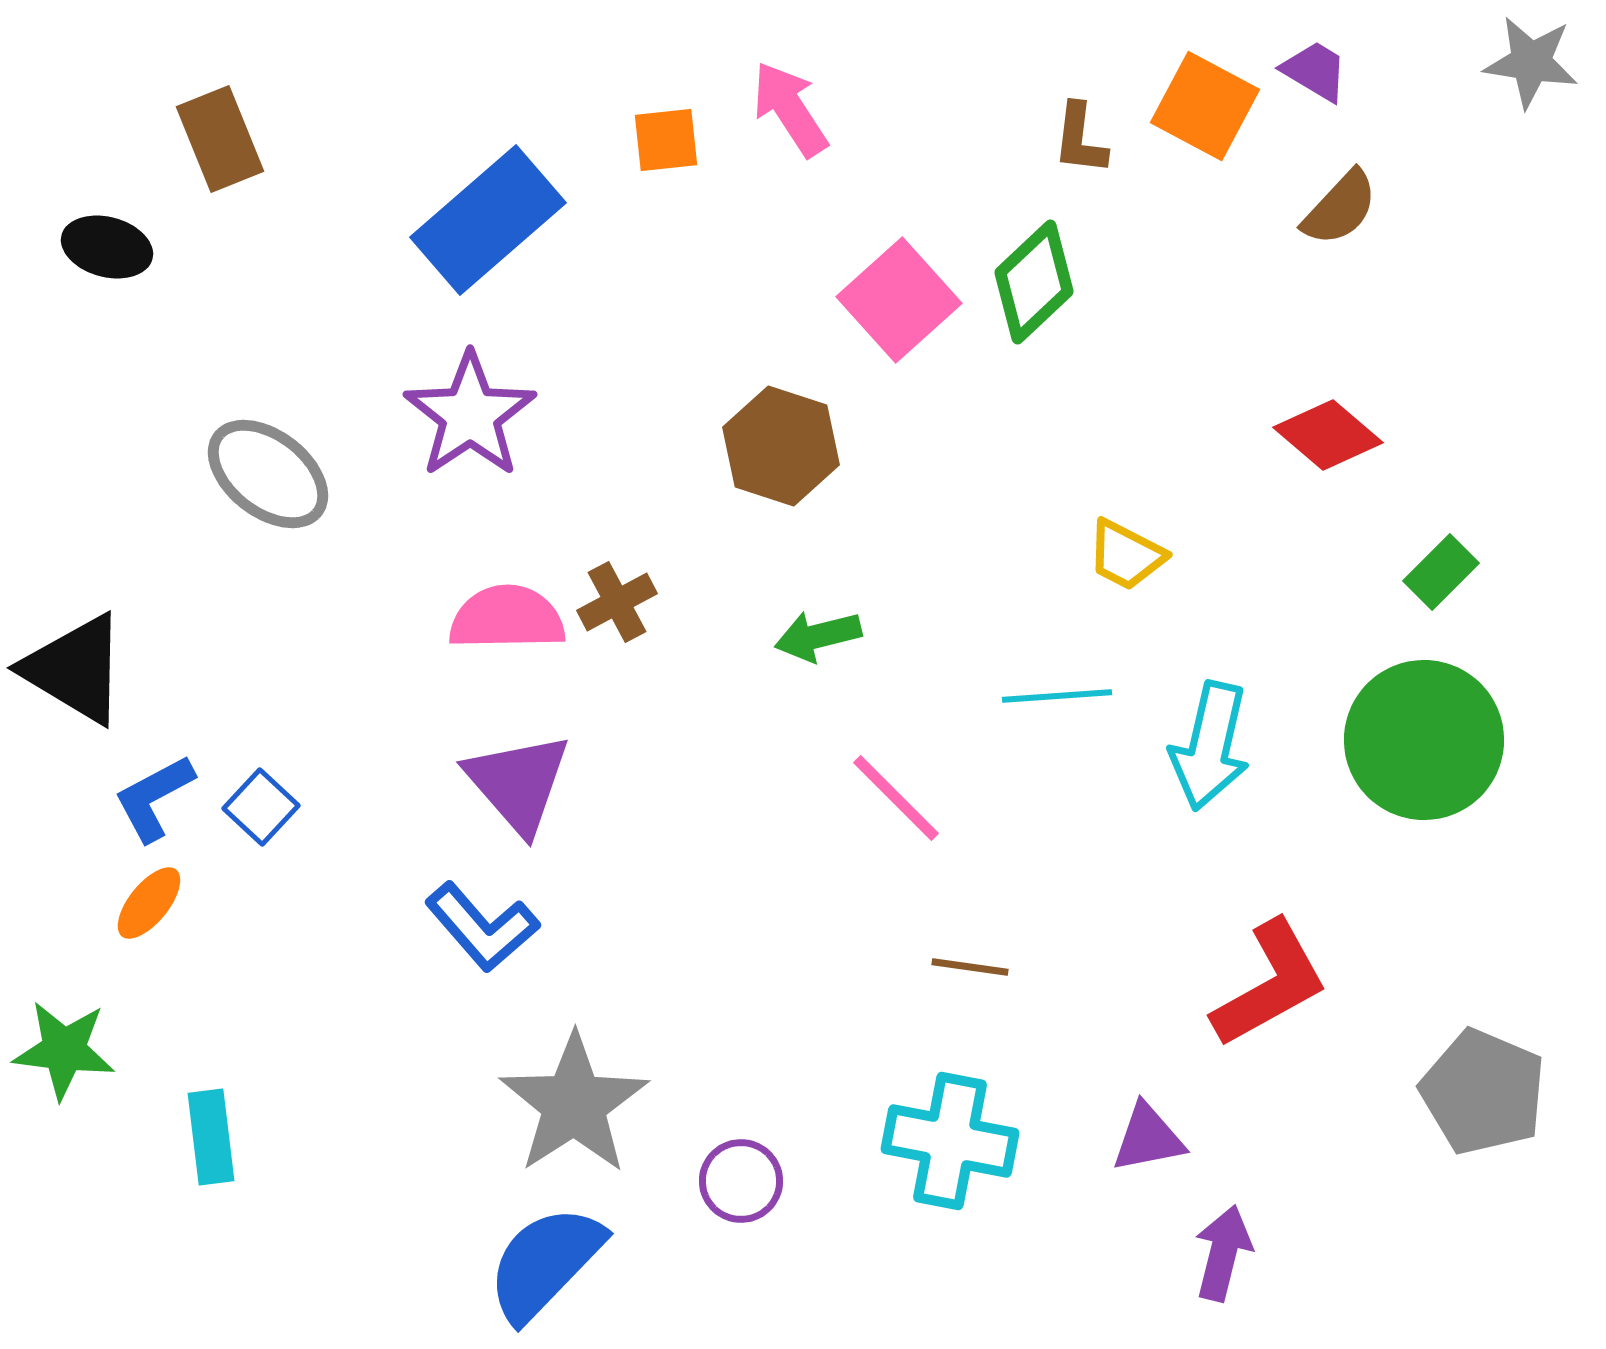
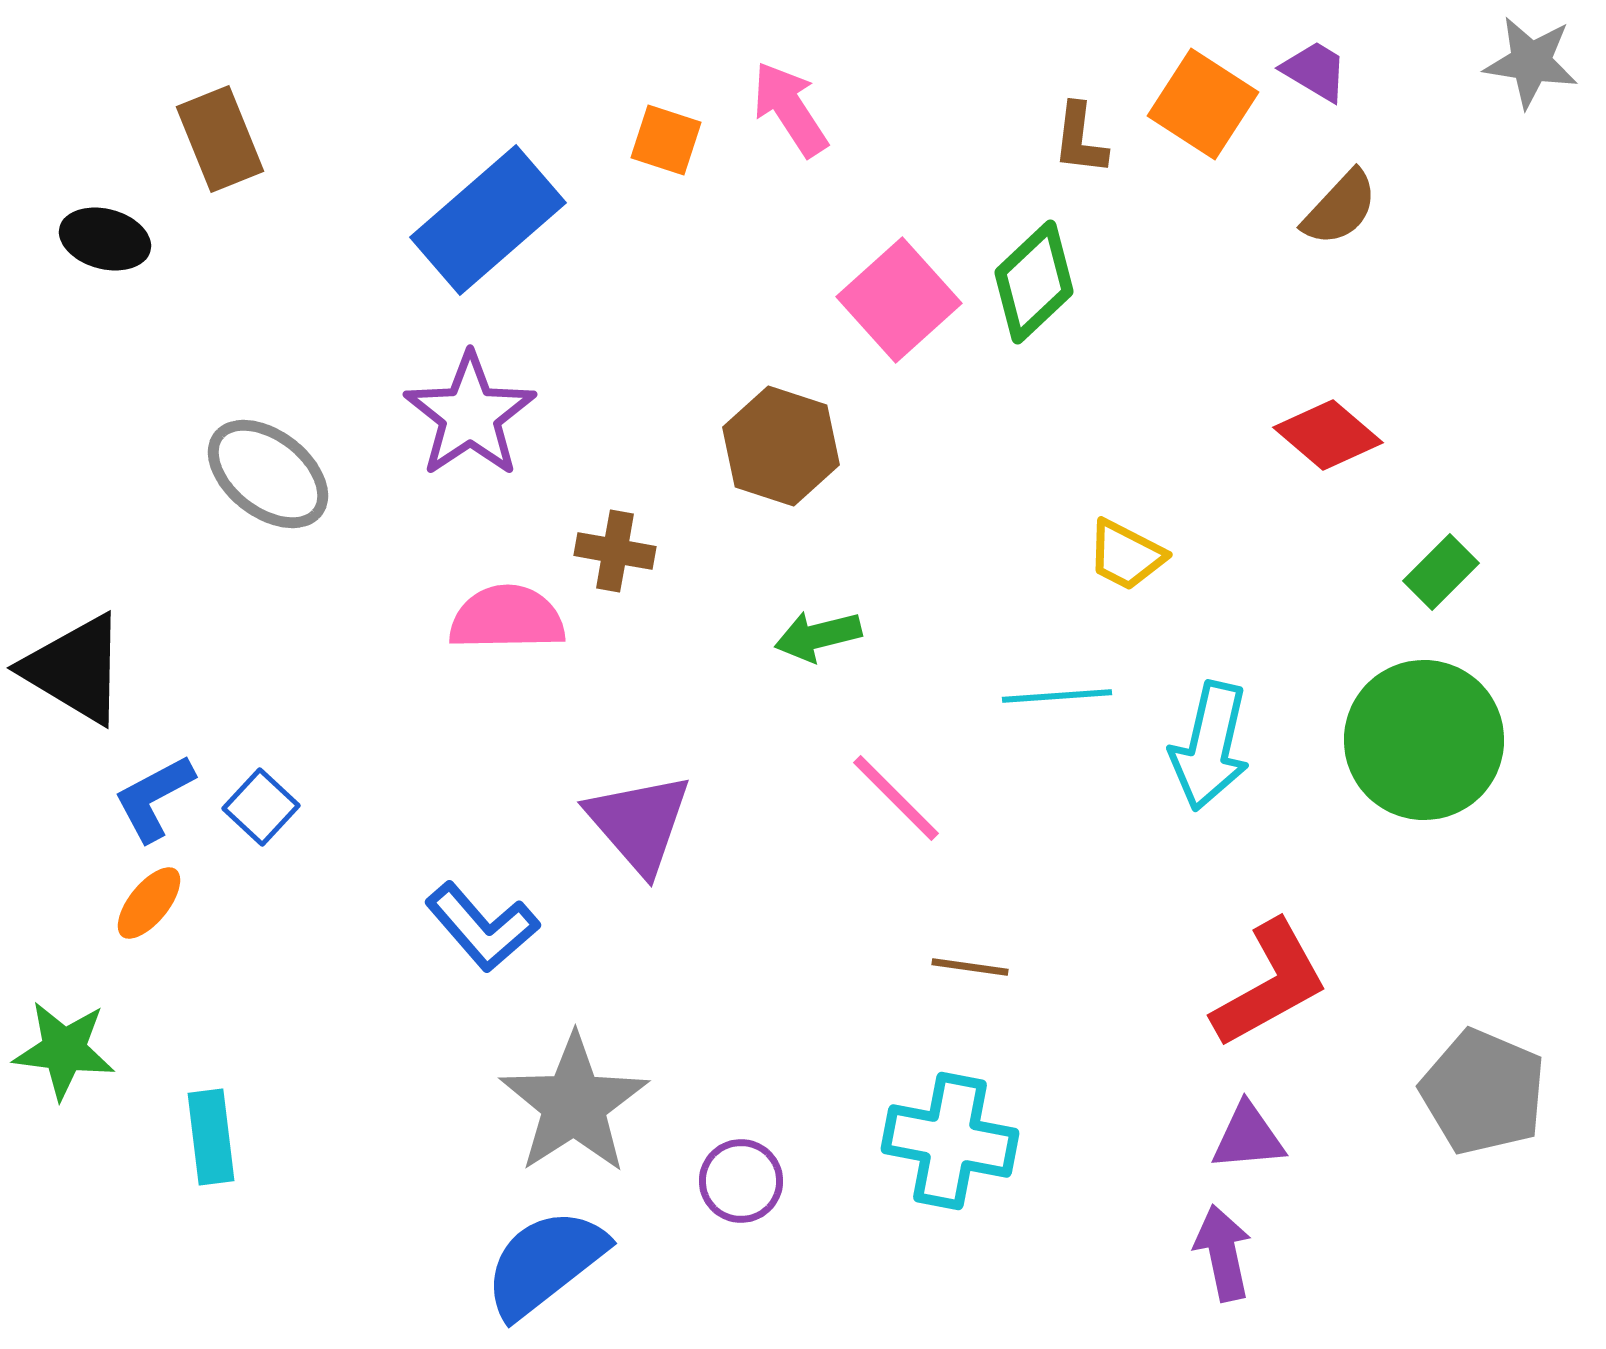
orange square at (1205, 106): moved 2 px left, 2 px up; rotated 5 degrees clockwise
orange square at (666, 140): rotated 24 degrees clockwise
black ellipse at (107, 247): moved 2 px left, 8 px up
brown cross at (617, 602): moved 2 px left, 51 px up; rotated 38 degrees clockwise
purple triangle at (518, 783): moved 121 px right, 40 px down
purple triangle at (1148, 1138): moved 100 px right, 1 px up; rotated 6 degrees clockwise
purple arrow at (1223, 1253): rotated 26 degrees counterclockwise
blue semicircle at (545, 1263): rotated 8 degrees clockwise
